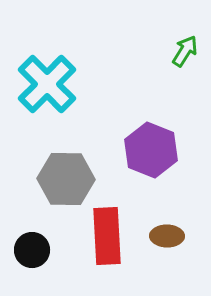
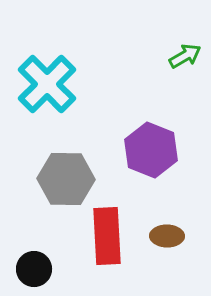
green arrow: moved 5 px down; rotated 28 degrees clockwise
black circle: moved 2 px right, 19 px down
